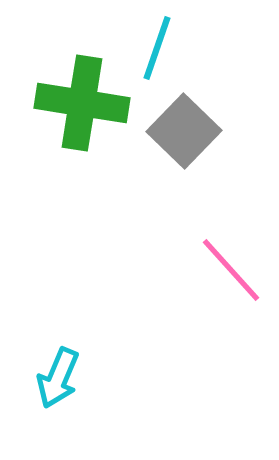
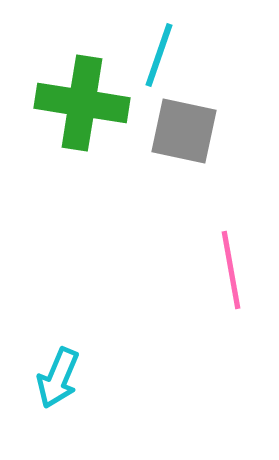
cyan line: moved 2 px right, 7 px down
gray square: rotated 32 degrees counterclockwise
pink line: rotated 32 degrees clockwise
